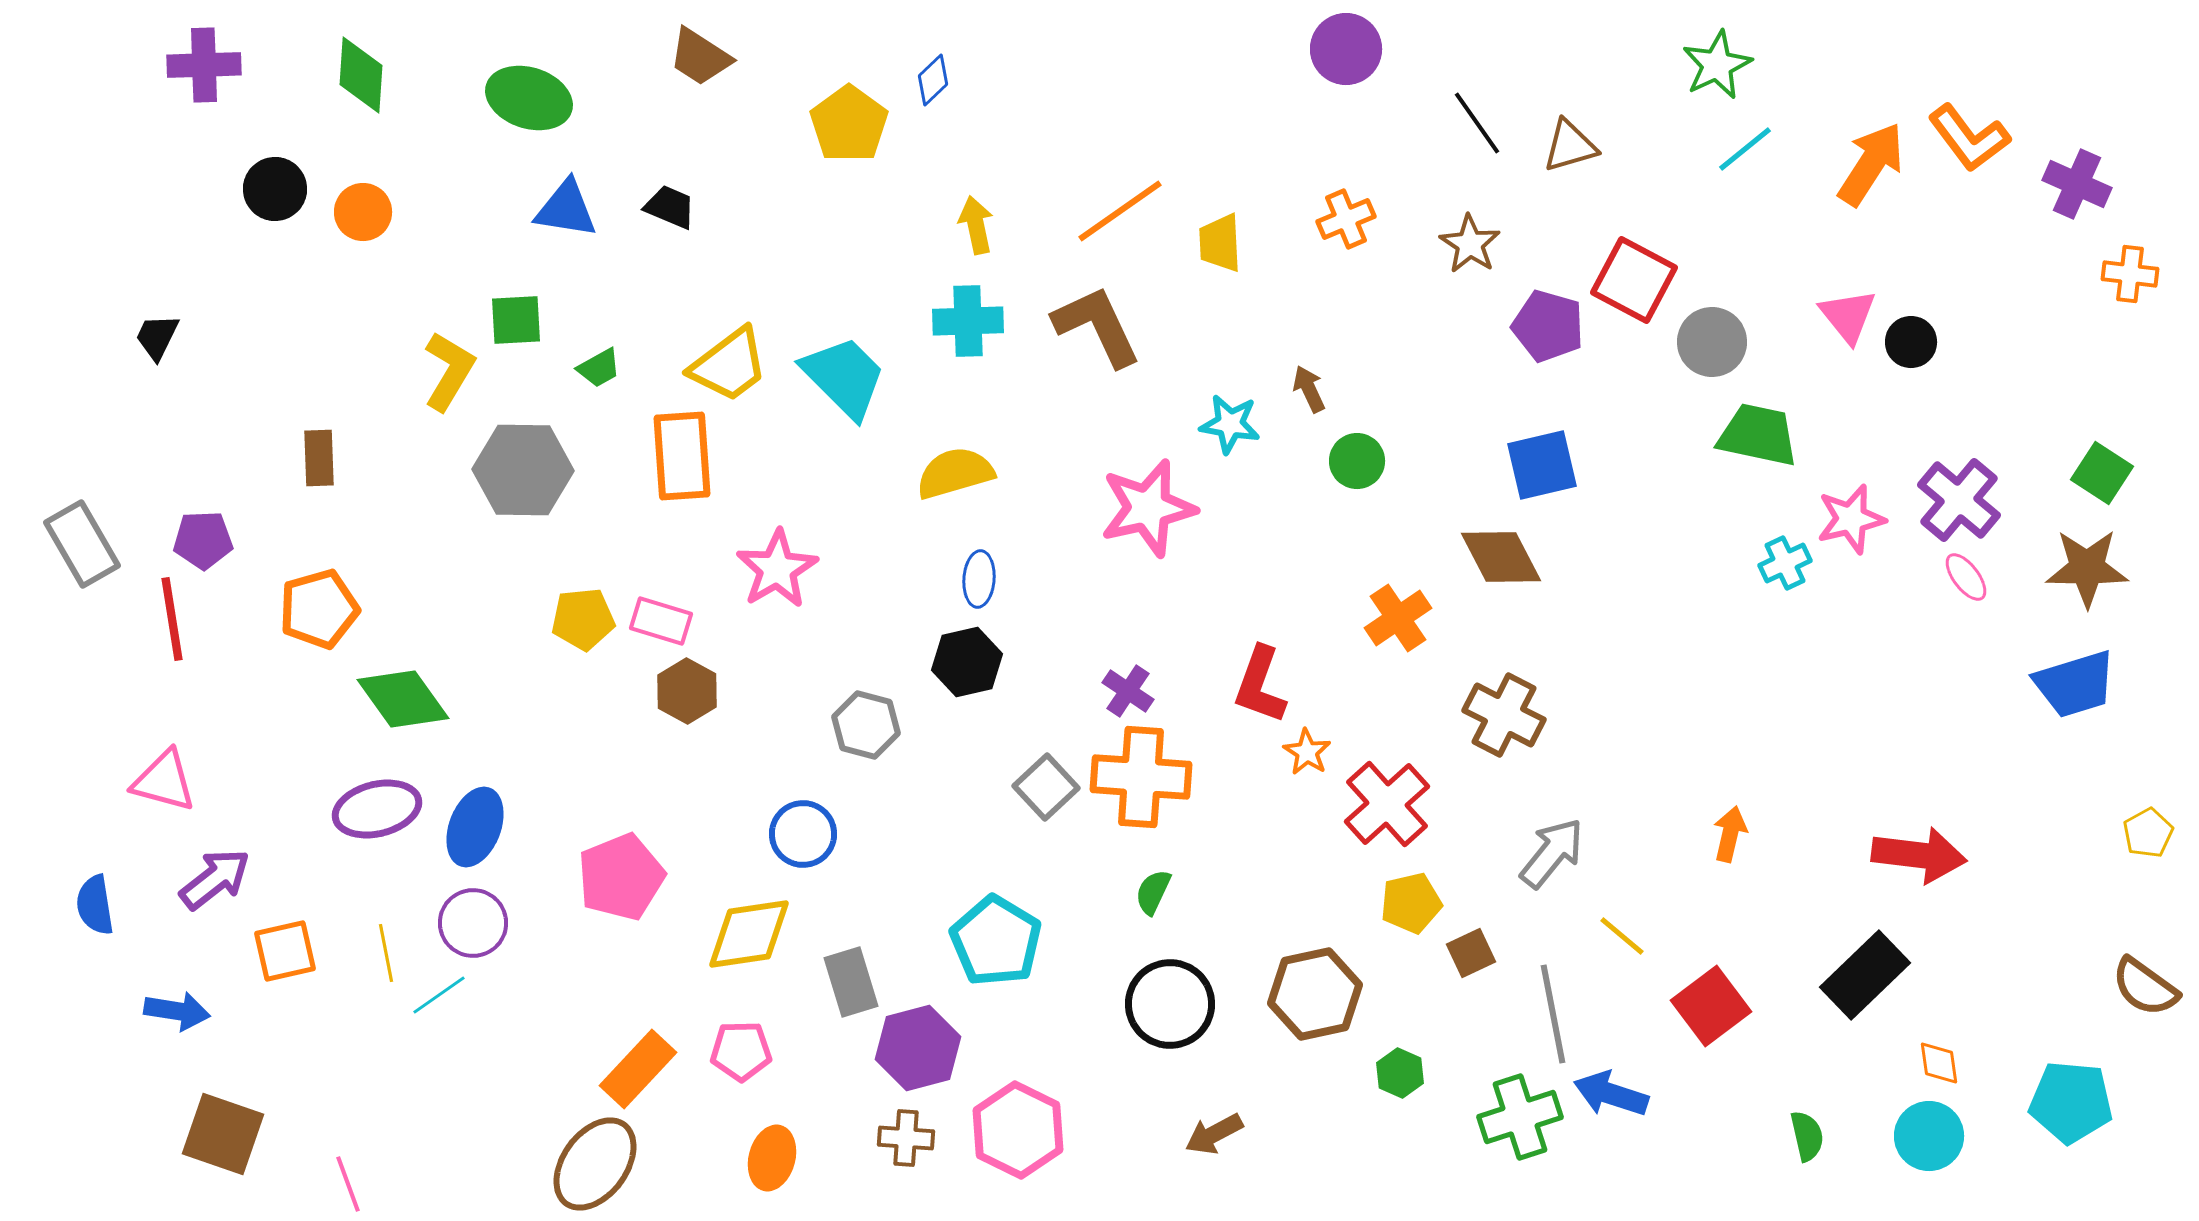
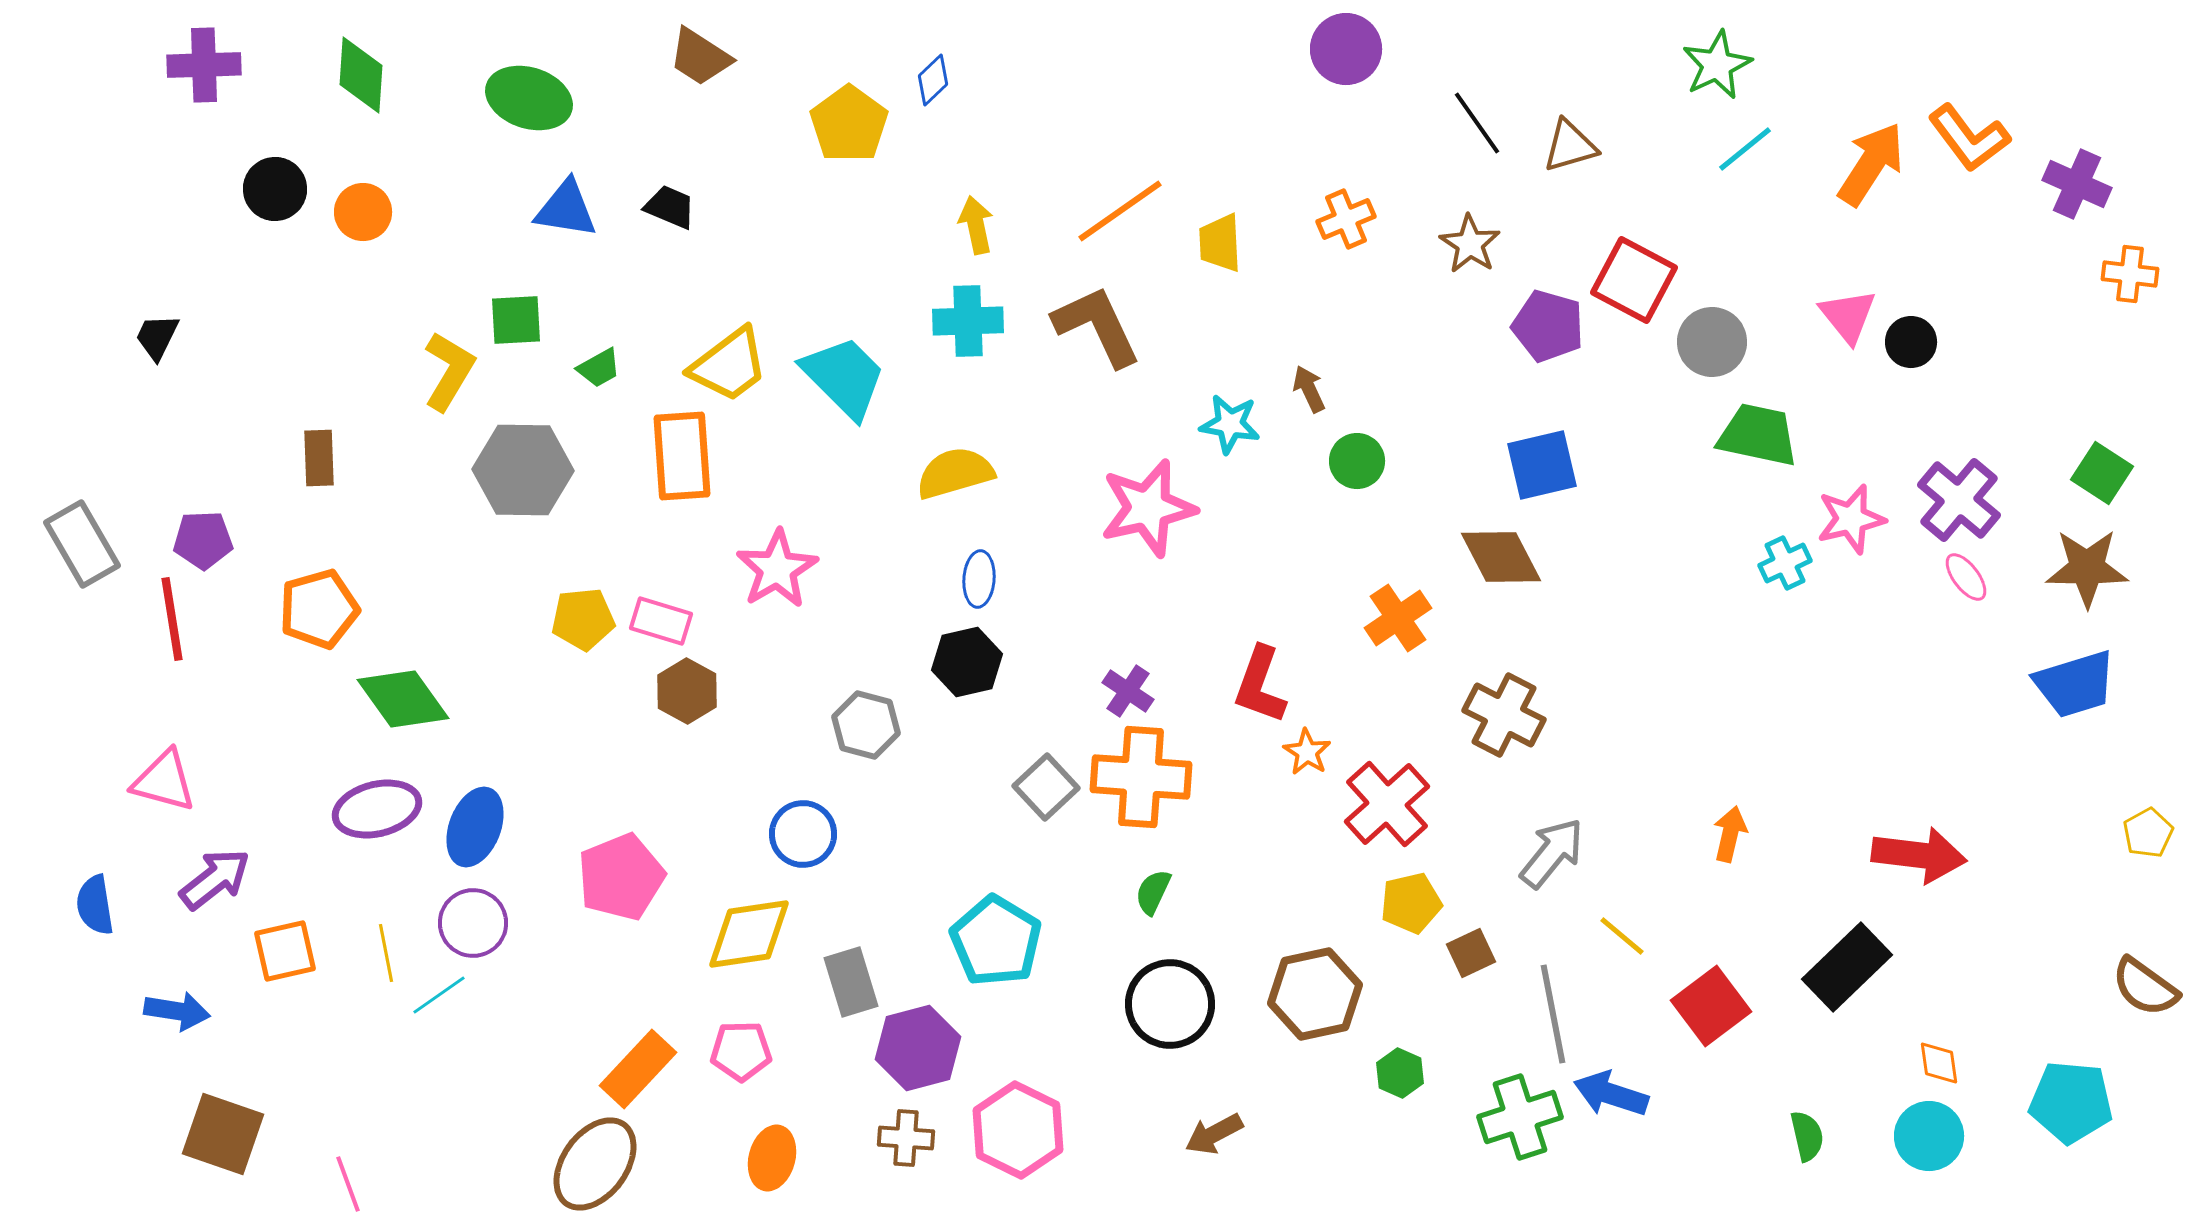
black rectangle at (1865, 975): moved 18 px left, 8 px up
